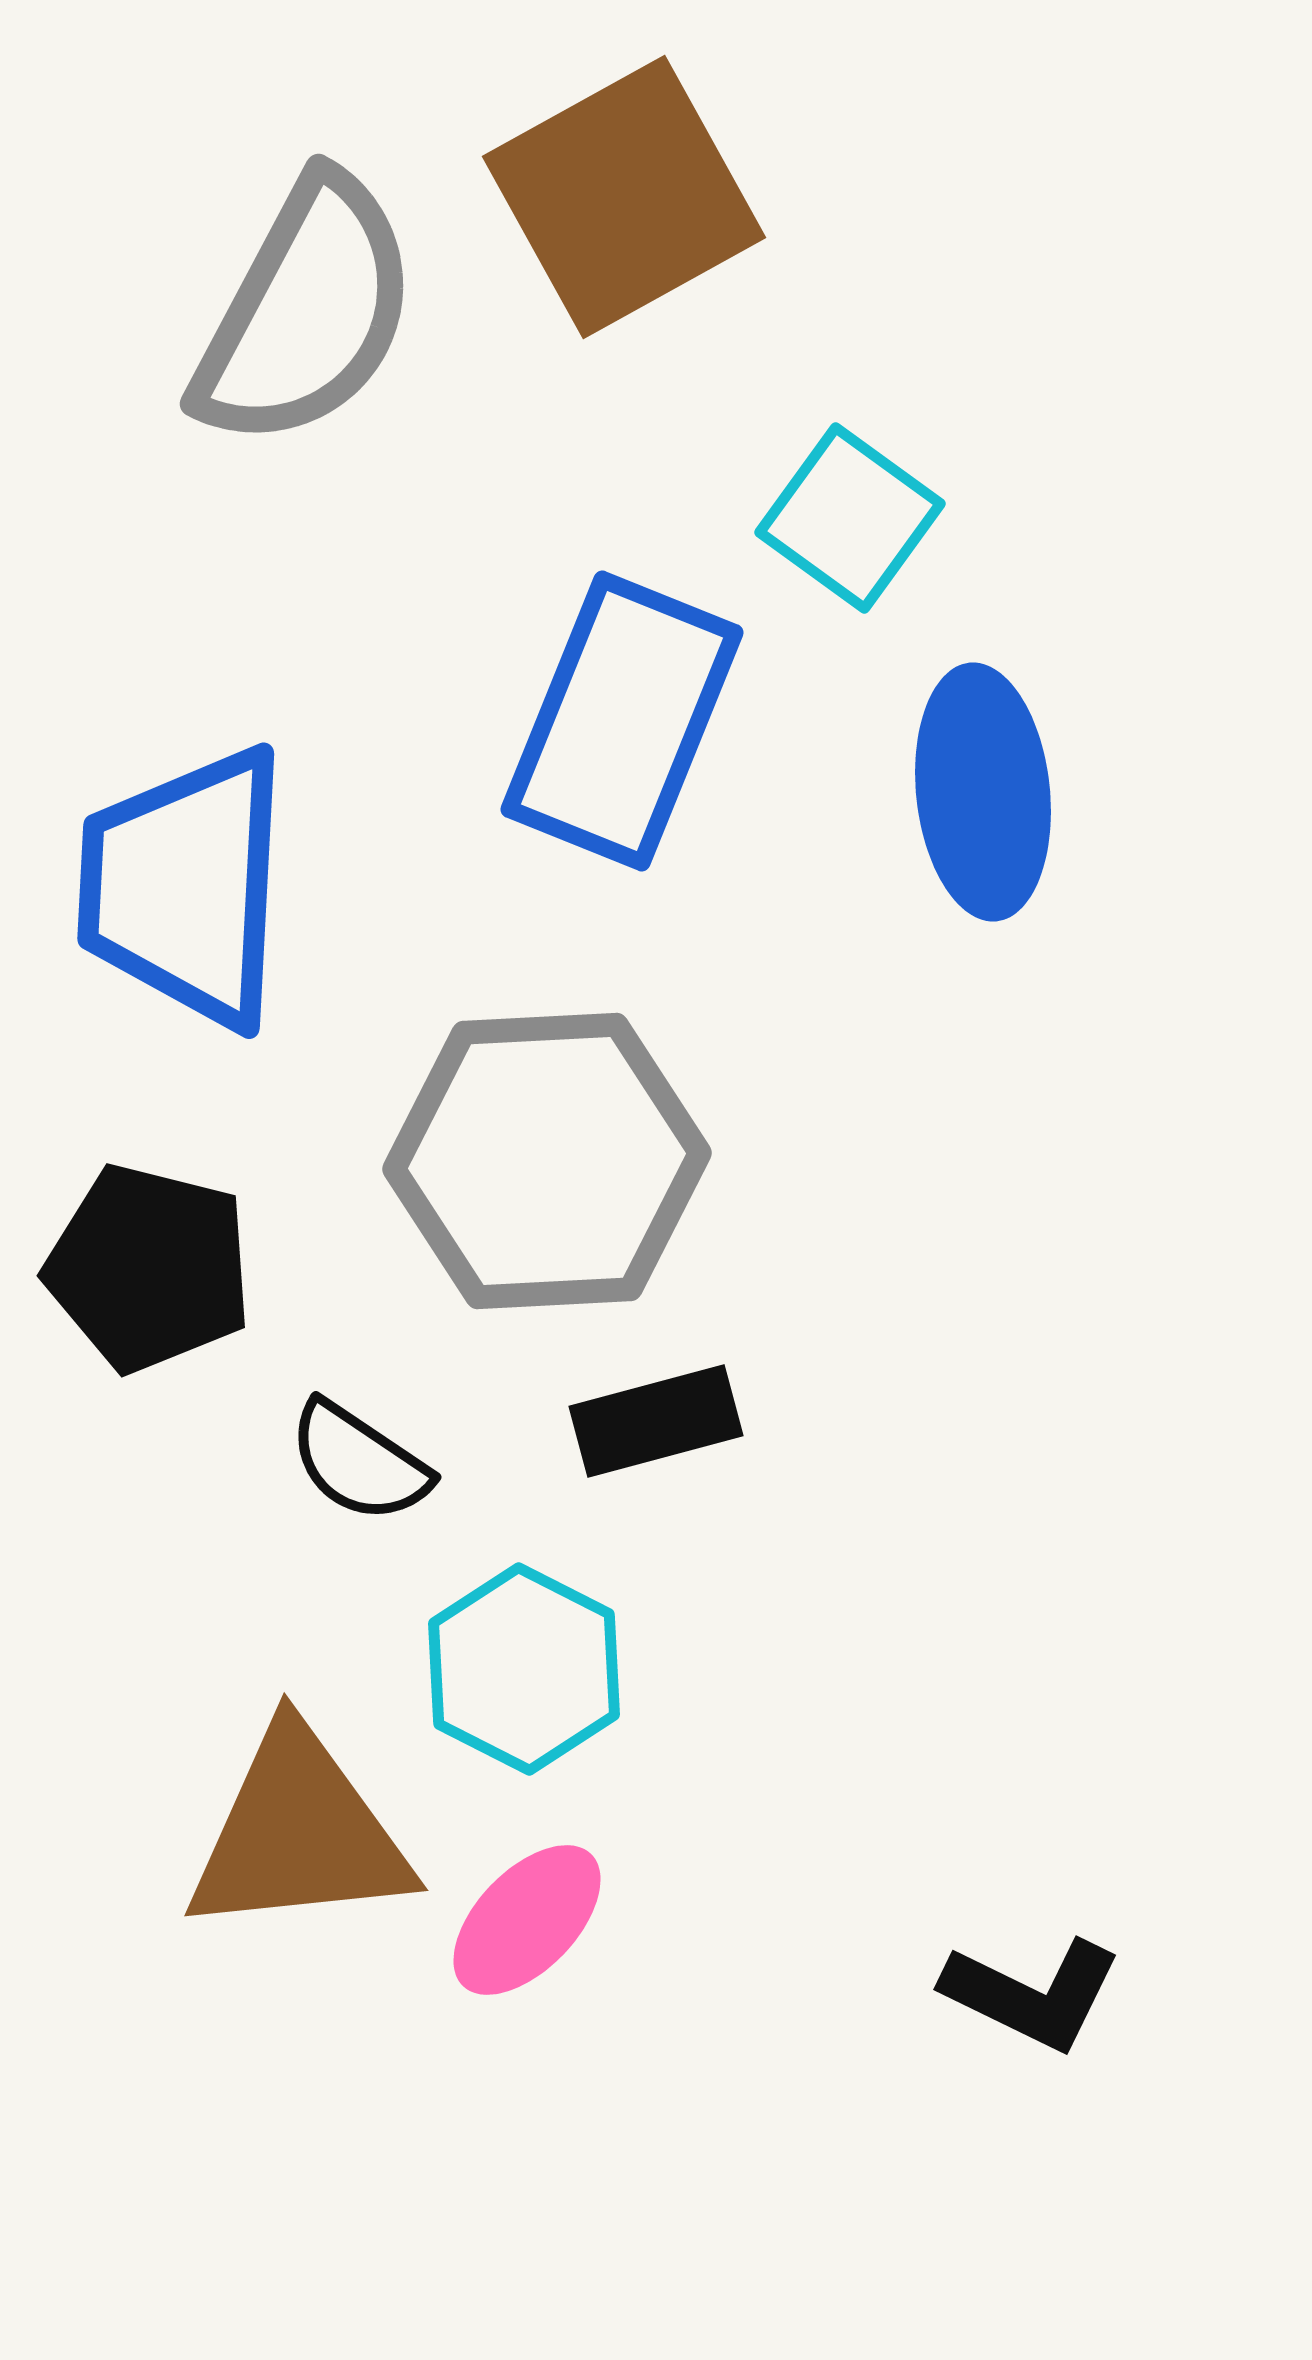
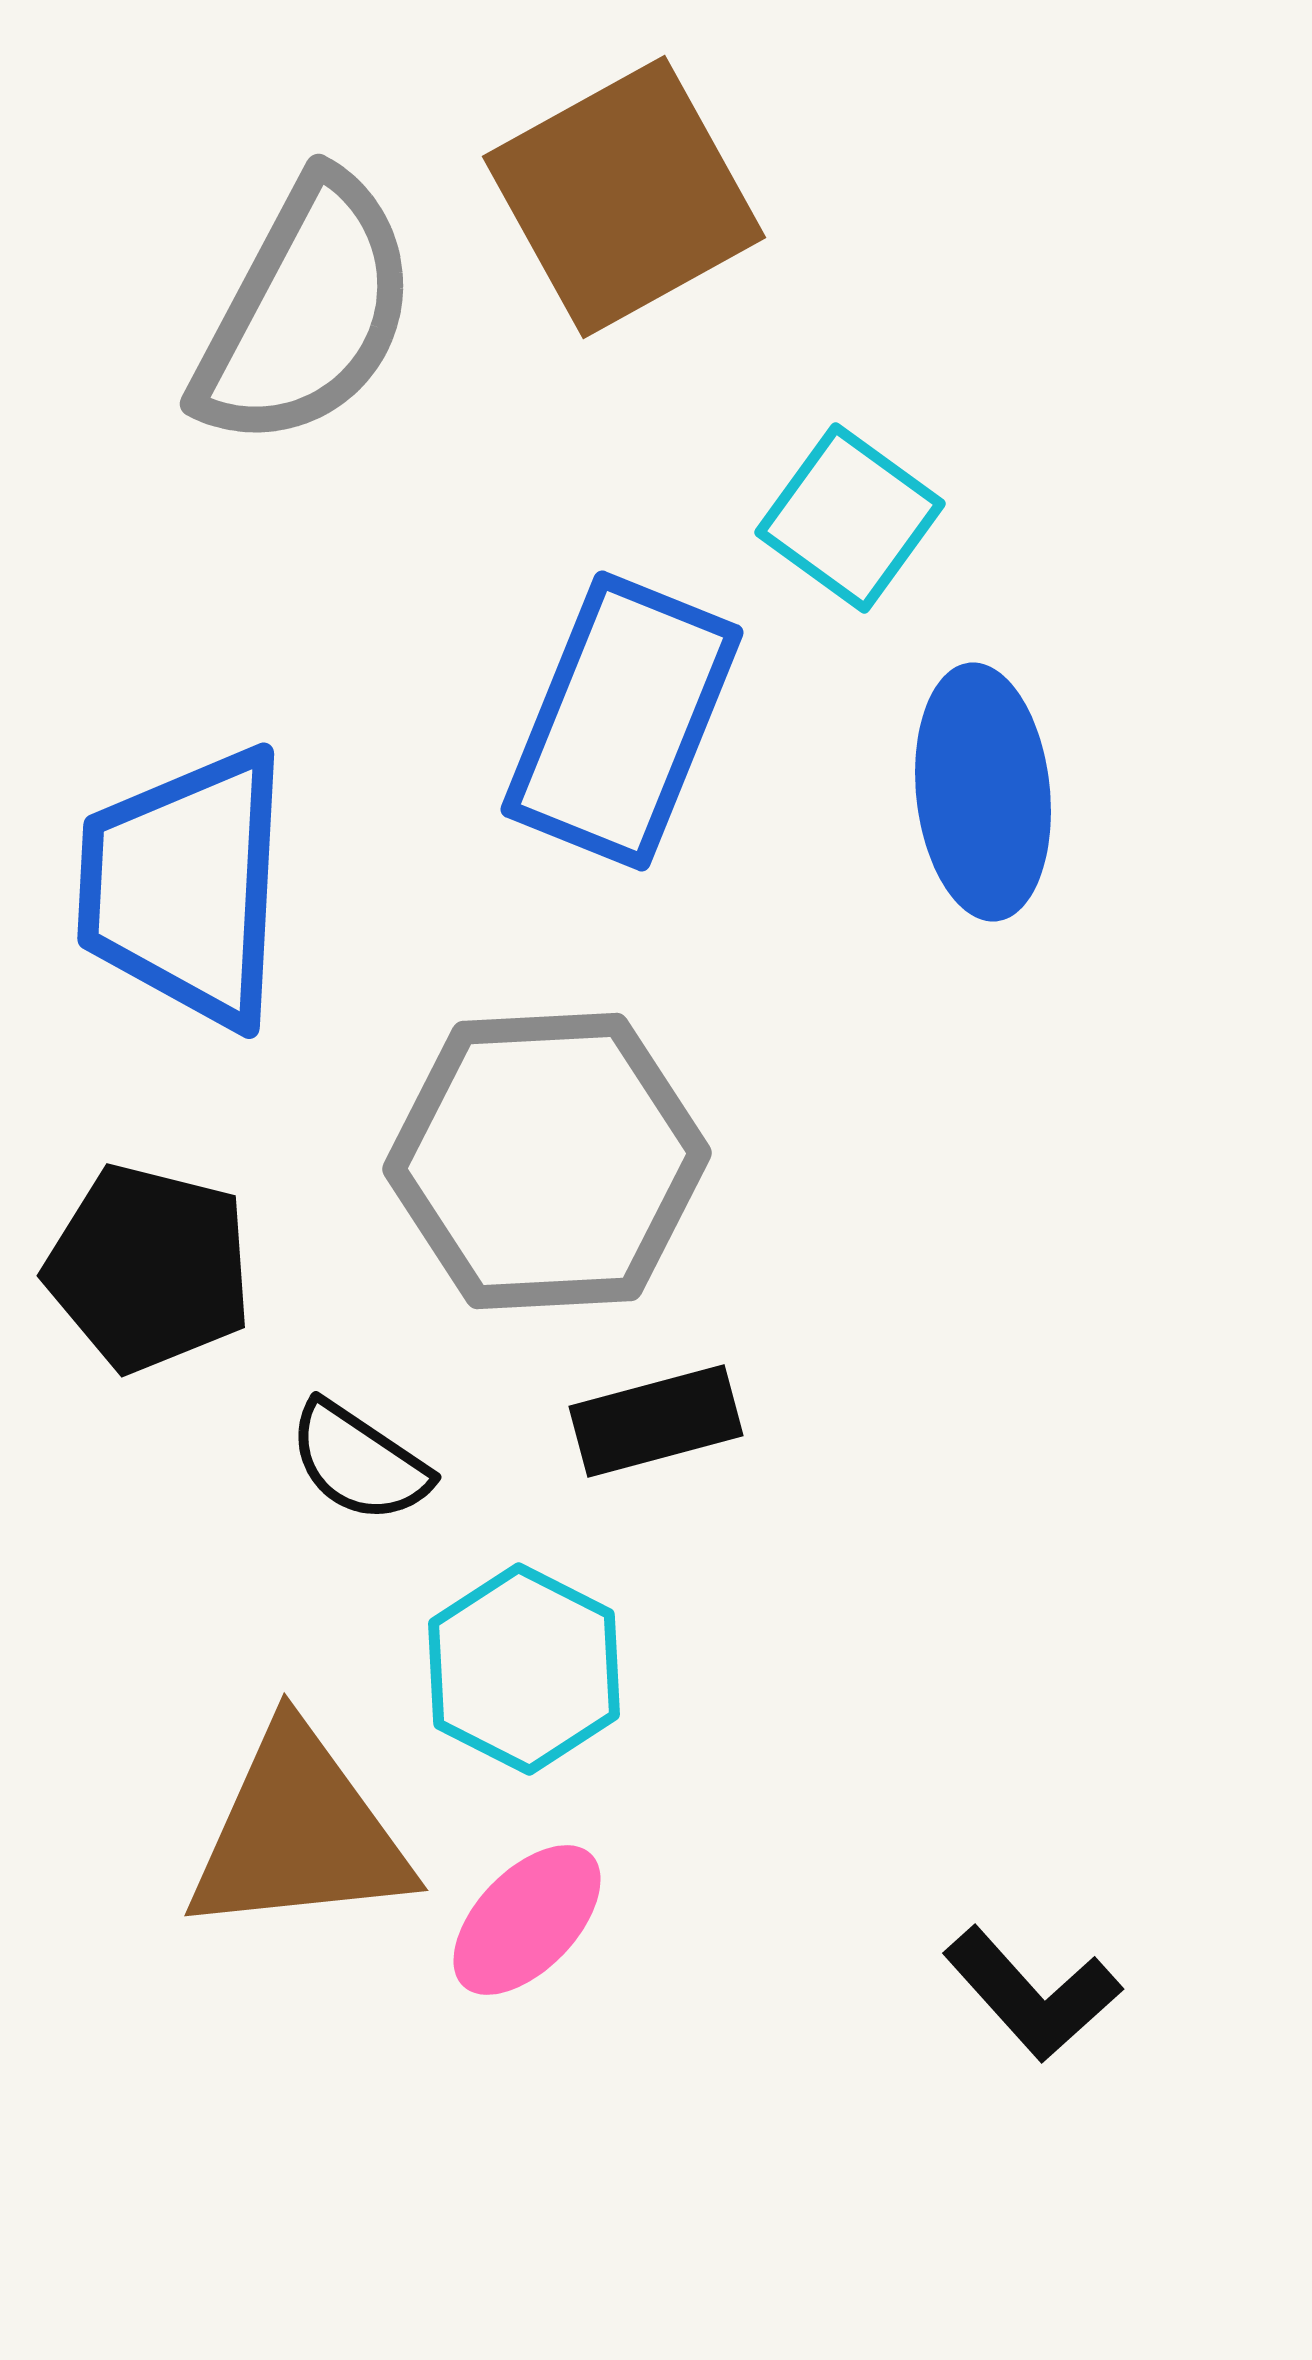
black L-shape: rotated 22 degrees clockwise
